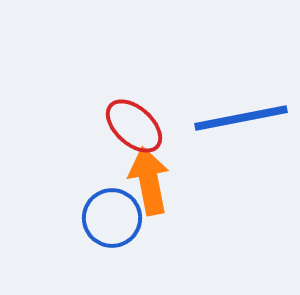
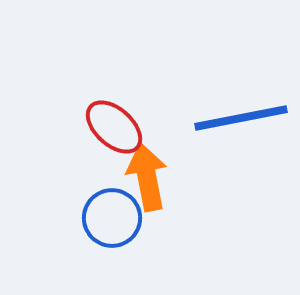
red ellipse: moved 20 px left, 1 px down
orange arrow: moved 2 px left, 4 px up
